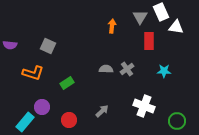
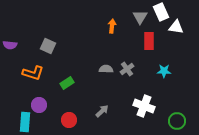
purple circle: moved 3 px left, 2 px up
cyan rectangle: rotated 36 degrees counterclockwise
